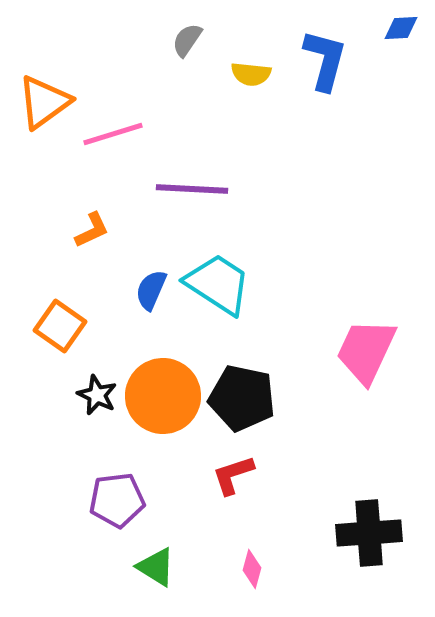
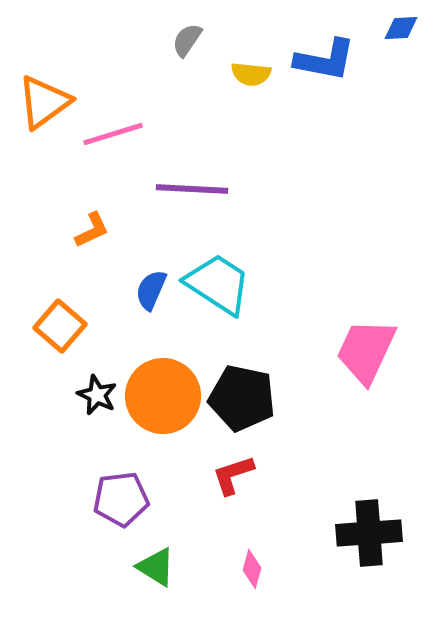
blue L-shape: rotated 86 degrees clockwise
orange square: rotated 6 degrees clockwise
purple pentagon: moved 4 px right, 1 px up
